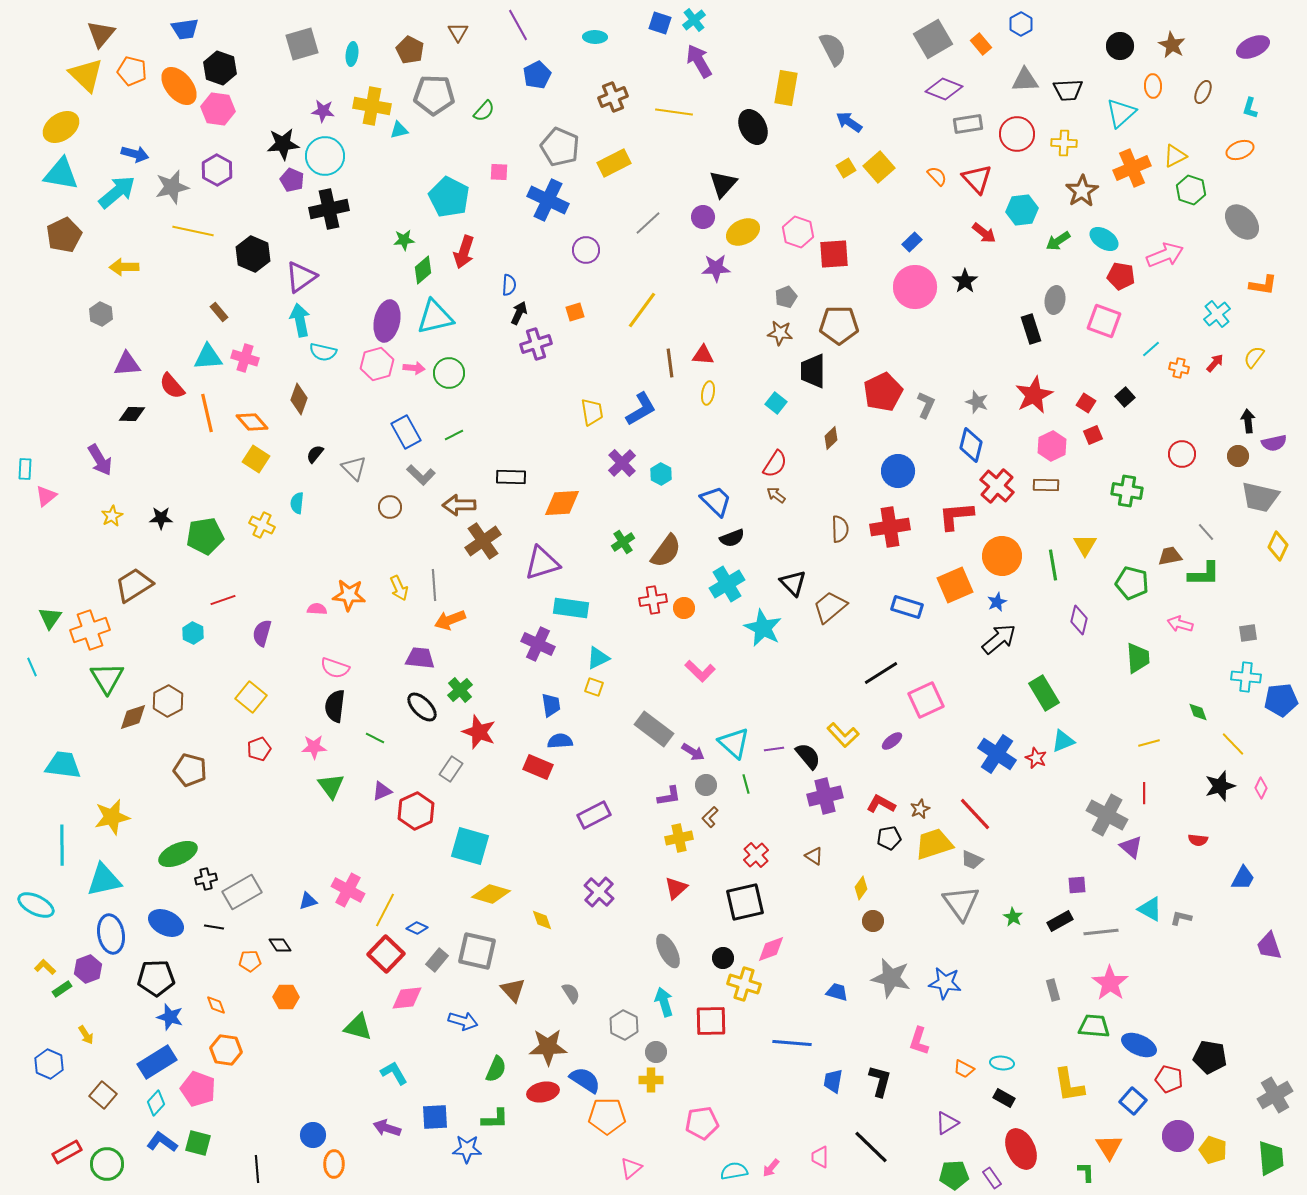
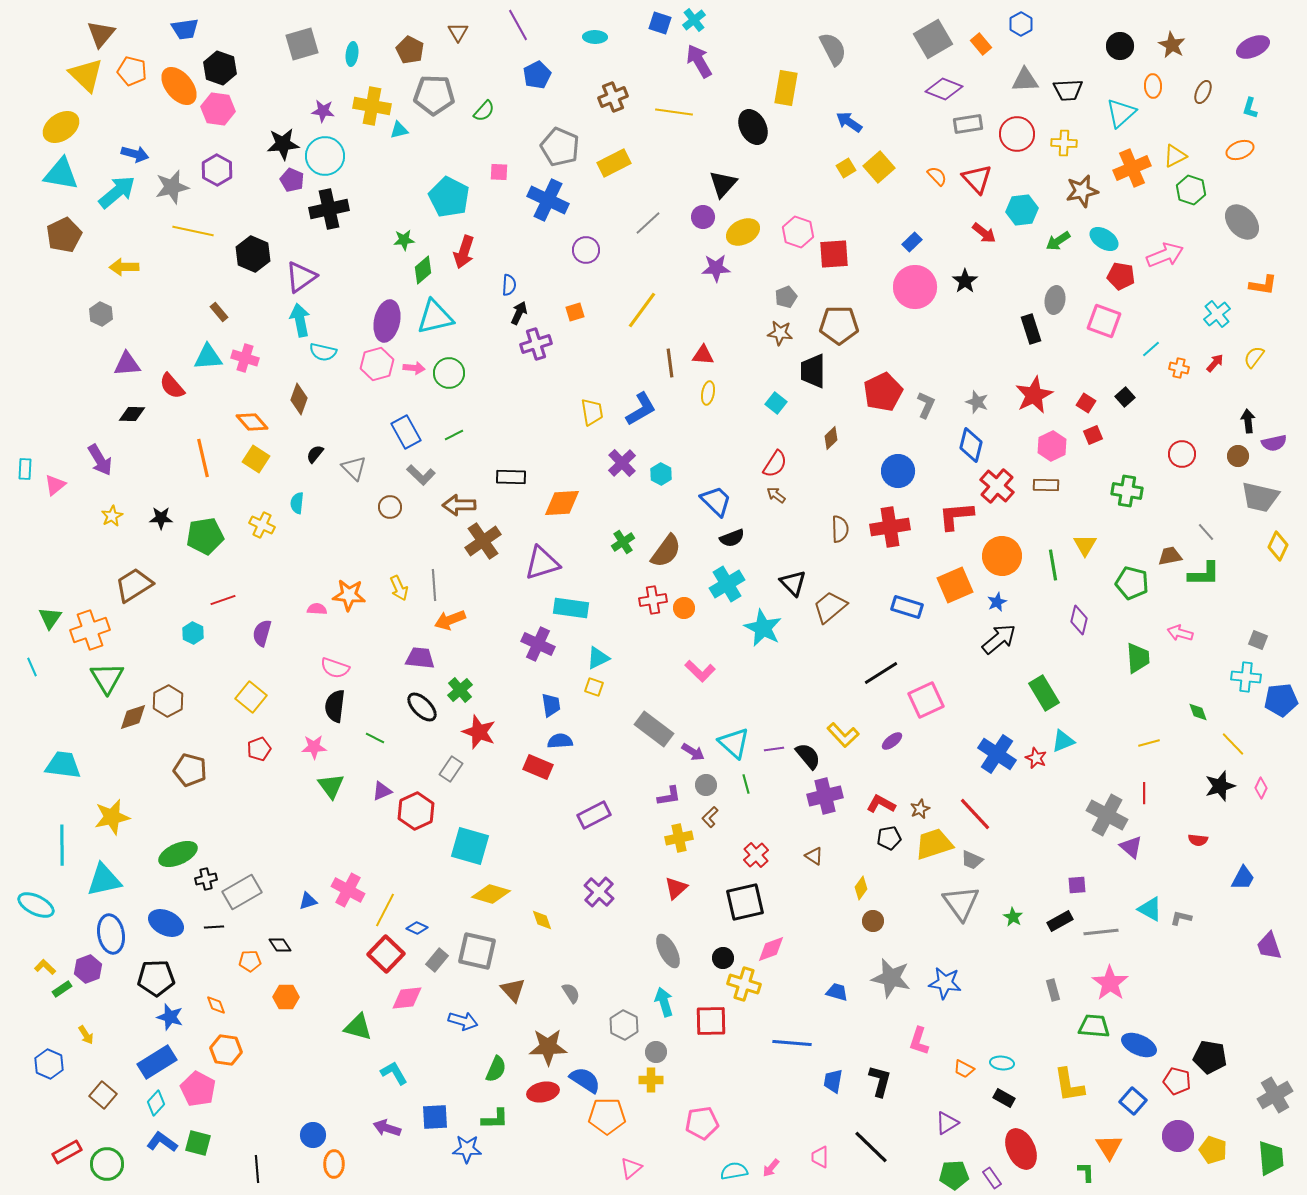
brown star at (1082, 191): rotated 20 degrees clockwise
orange line at (207, 413): moved 4 px left, 45 px down
pink triangle at (46, 496): moved 9 px right, 11 px up
pink arrow at (1180, 624): moved 9 px down
gray square at (1248, 633): moved 10 px right, 7 px down; rotated 30 degrees clockwise
black line at (214, 927): rotated 12 degrees counterclockwise
red pentagon at (1169, 1079): moved 8 px right, 2 px down
pink pentagon at (198, 1089): rotated 8 degrees clockwise
